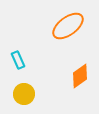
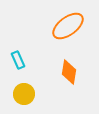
orange diamond: moved 11 px left, 4 px up; rotated 45 degrees counterclockwise
